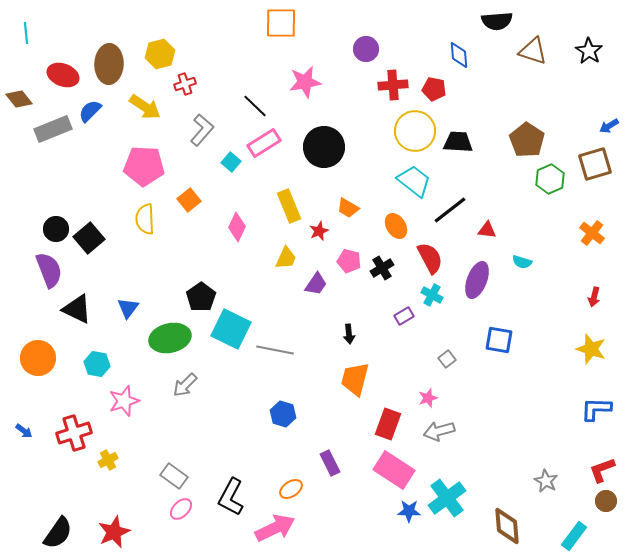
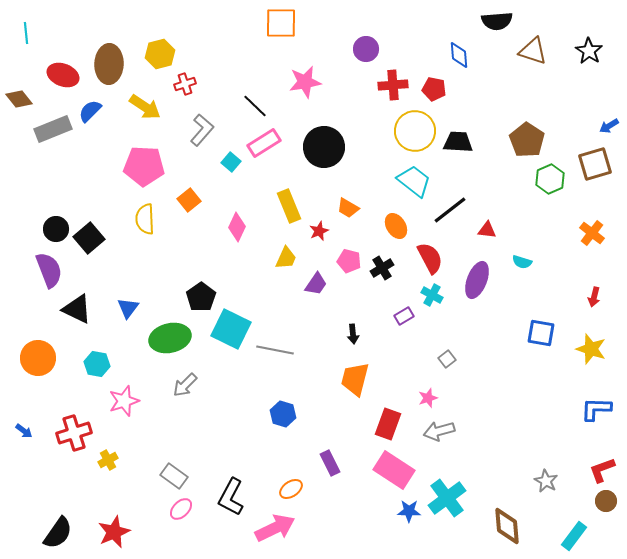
black arrow at (349, 334): moved 4 px right
blue square at (499, 340): moved 42 px right, 7 px up
